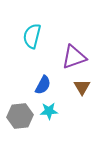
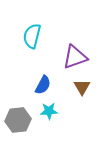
purple triangle: moved 1 px right
gray hexagon: moved 2 px left, 4 px down
